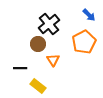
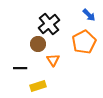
yellow rectangle: rotated 56 degrees counterclockwise
